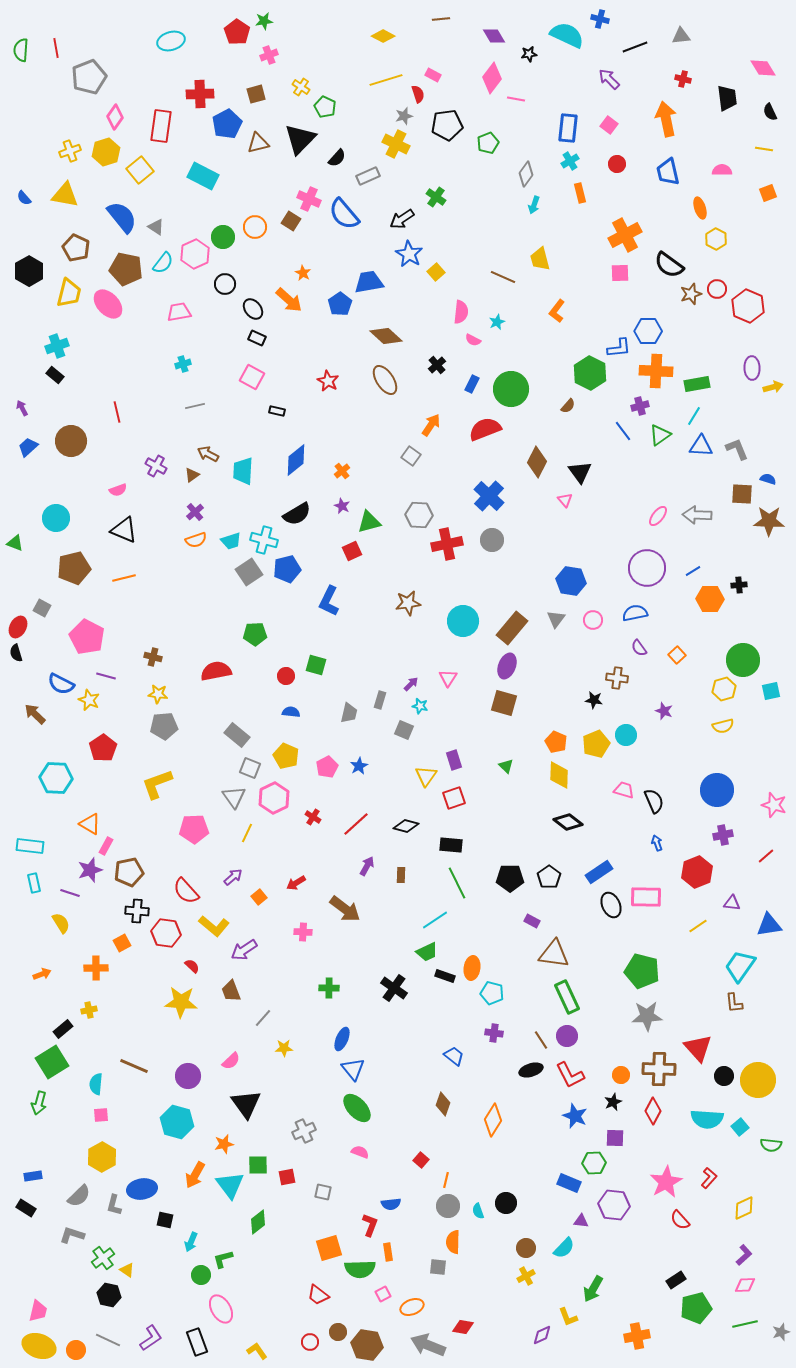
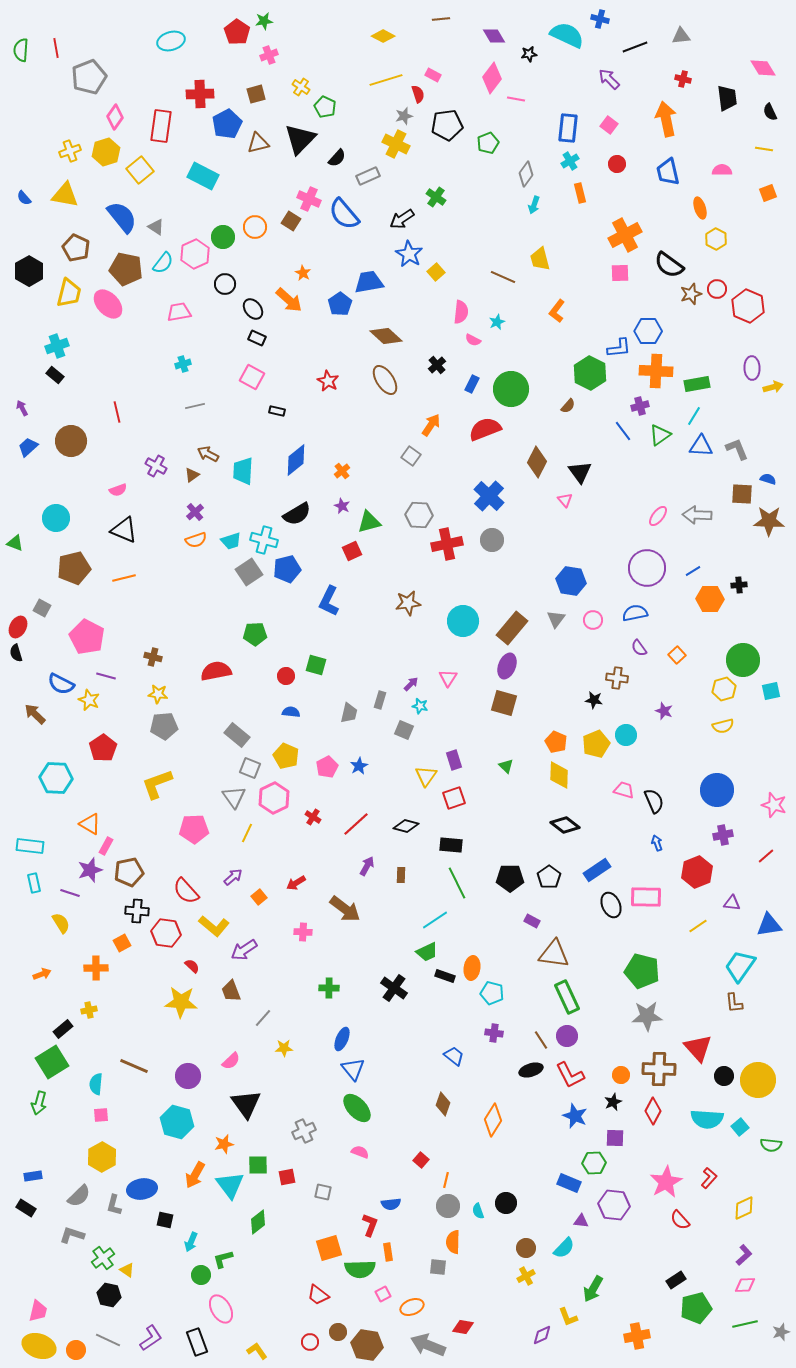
black diamond at (568, 822): moved 3 px left, 3 px down
blue rectangle at (599, 872): moved 2 px left, 2 px up
